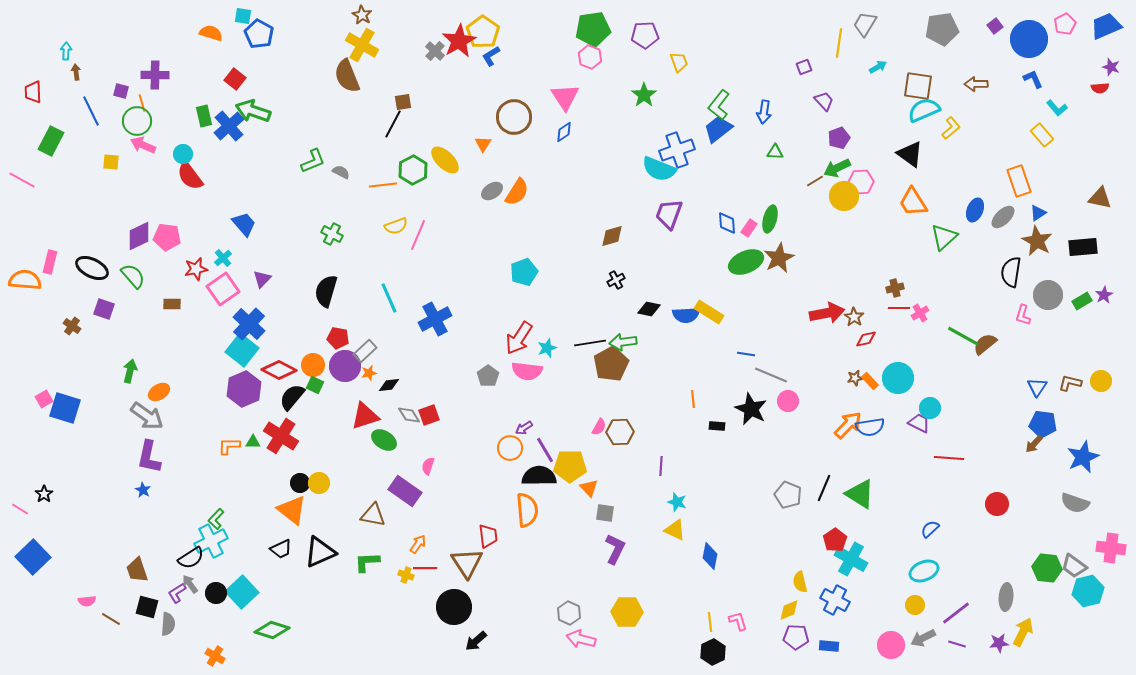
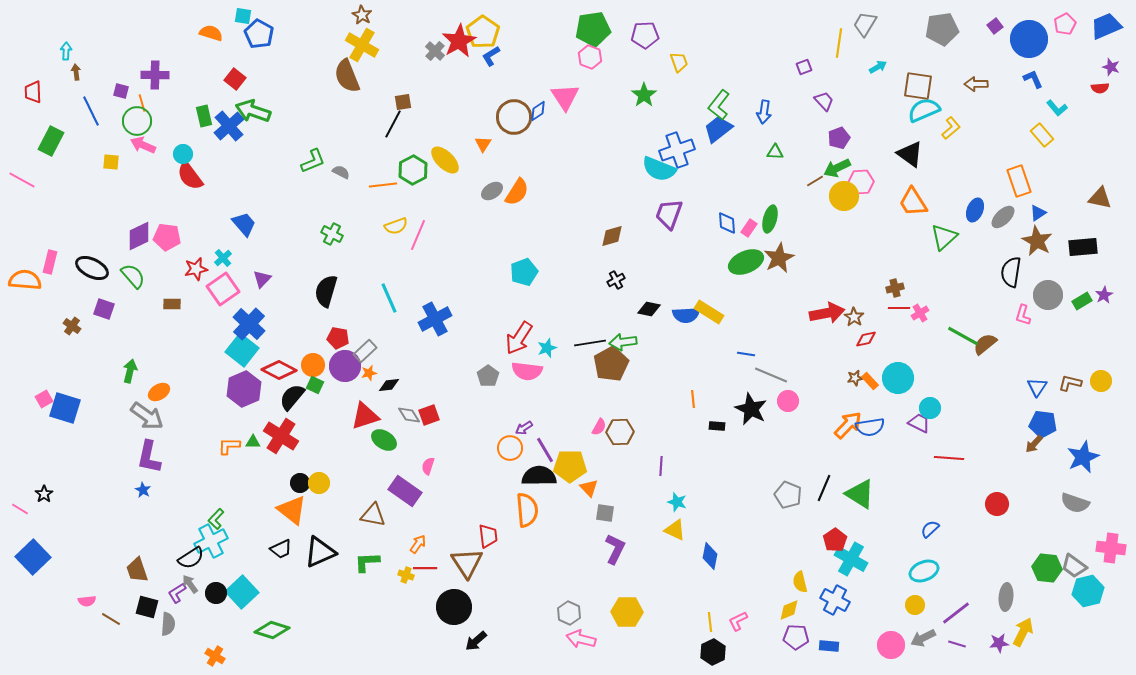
blue diamond at (564, 132): moved 26 px left, 21 px up
pink L-shape at (738, 621): rotated 100 degrees counterclockwise
